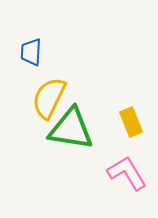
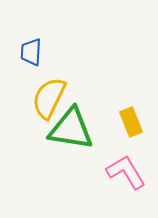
pink L-shape: moved 1 px left, 1 px up
